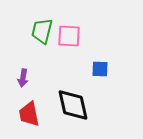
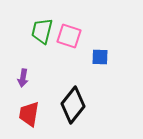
pink square: rotated 15 degrees clockwise
blue square: moved 12 px up
black diamond: rotated 51 degrees clockwise
red trapezoid: rotated 20 degrees clockwise
